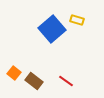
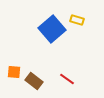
orange square: moved 1 px up; rotated 32 degrees counterclockwise
red line: moved 1 px right, 2 px up
